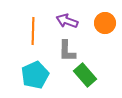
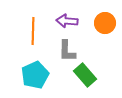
purple arrow: rotated 15 degrees counterclockwise
